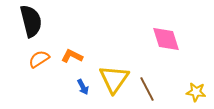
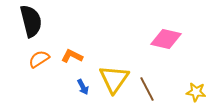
pink diamond: rotated 60 degrees counterclockwise
